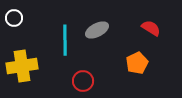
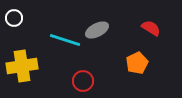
cyan line: rotated 72 degrees counterclockwise
